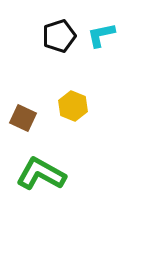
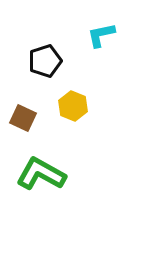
black pentagon: moved 14 px left, 25 px down
